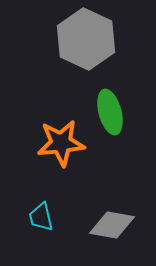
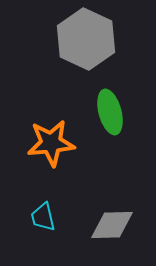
orange star: moved 10 px left
cyan trapezoid: moved 2 px right
gray diamond: rotated 12 degrees counterclockwise
